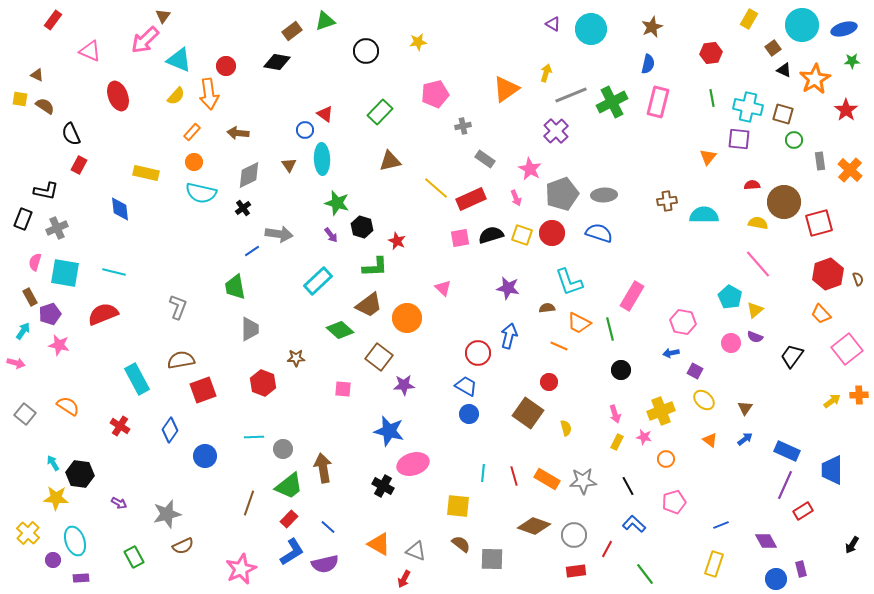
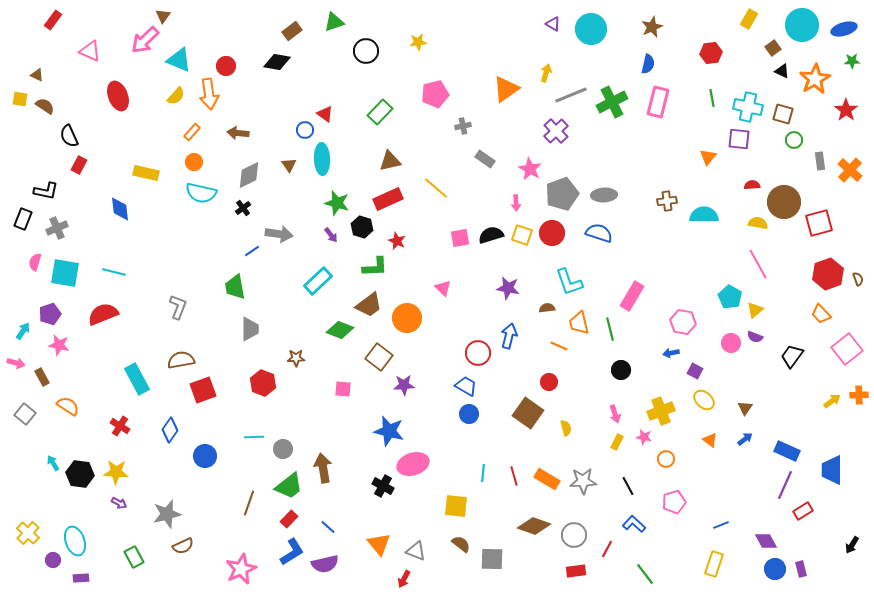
green triangle at (325, 21): moved 9 px right, 1 px down
black triangle at (784, 70): moved 2 px left, 1 px down
black semicircle at (71, 134): moved 2 px left, 2 px down
pink arrow at (516, 198): moved 5 px down; rotated 21 degrees clockwise
red rectangle at (471, 199): moved 83 px left
pink line at (758, 264): rotated 12 degrees clockwise
brown rectangle at (30, 297): moved 12 px right, 80 px down
orange trapezoid at (579, 323): rotated 50 degrees clockwise
green diamond at (340, 330): rotated 20 degrees counterclockwise
yellow star at (56, 498): moved 60 px right, 26 px up
yellow square at (458, 506): moved 2 px left
orange triangle at (379, 544): rotated 20 degrees clockwise
blue circle at (776, 579): moved 1 px left, 10 px up
